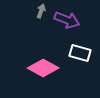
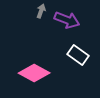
white rectangle: moved 2 px left, 2 px down; rotated 20 degrees clockwise
pink diamond: moved 9 px left, 5 px down
